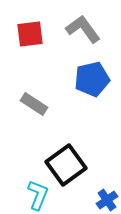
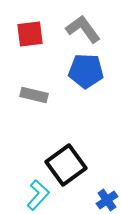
blue pentagon: moved 6 px left, 8 px up; rotated 16 degrees clockwise
gray rectangle: moved 9 px up; rotated 20 degrees counterclockwise
cyan L-shape: rotated 20 degrees clockwise
